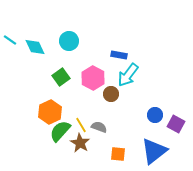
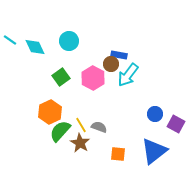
brown circle: moved 30 px up
blue circle: moved 1 px up
